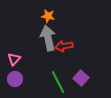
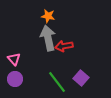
pink triangle: rotated 24 degrees counterclockwise
green line: moved 1 px left; rotated 10 degrees counterclockwise
